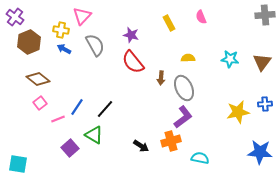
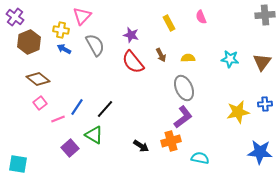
brown arrow: moved 23 px up; rotated 32 degrees counterclockwise
